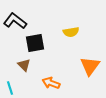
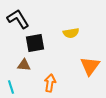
black L-shape: moved 3 px right, 2 px up; rotated 20 degrees clockwise
yellow semicircle: moved 1 px down
brown triangle: rotated 40 degrees counterclockwise
orange arrow: moved 1 px left; rotated 78 degrees clockwise
cyan line: moved 1 px right, 1 px up
